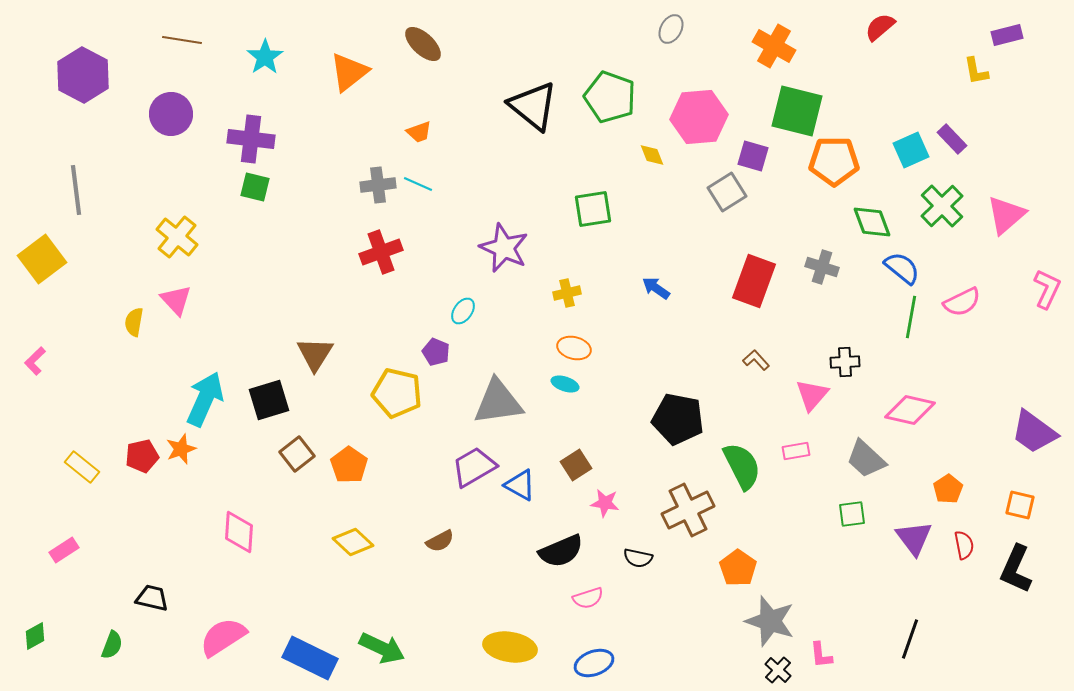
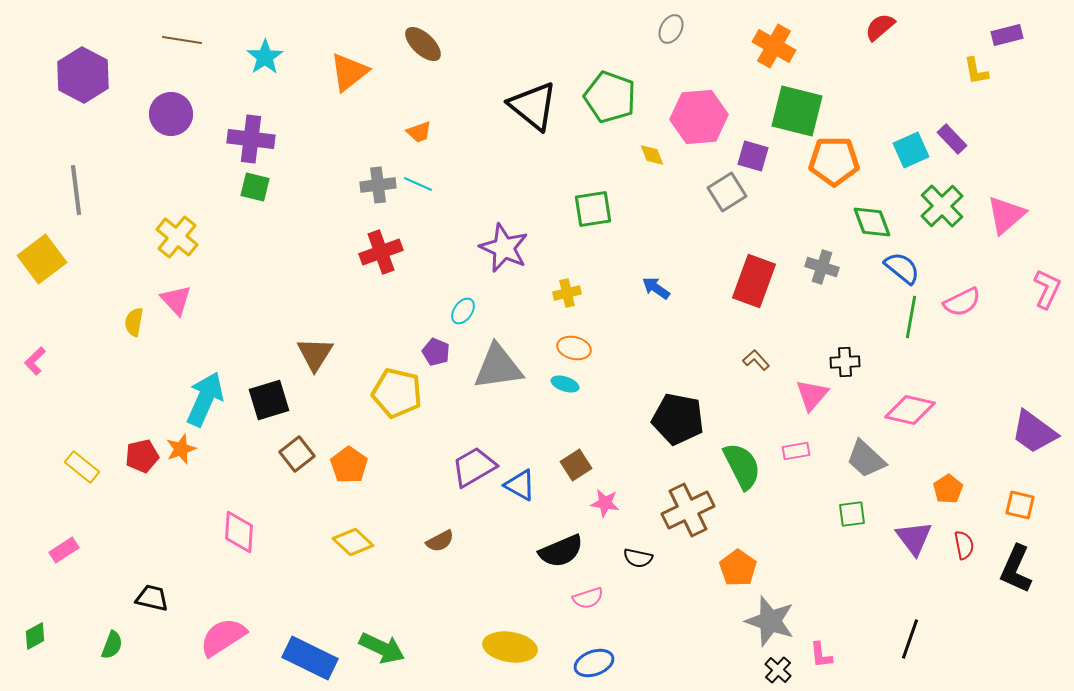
gray triangle at (498, 402): moved 35 px up
